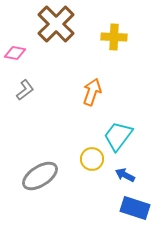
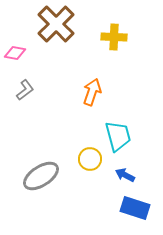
cyan trapezoid: rotated 128 degrees clockwise
yellow circle: moved 2 px left
gray ellipse: moved 1 px right
